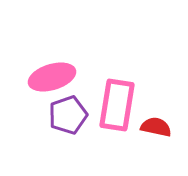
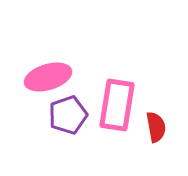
pink ellipse: moved 4 px left
red semicircle: rotated 68 degrees clockwise
